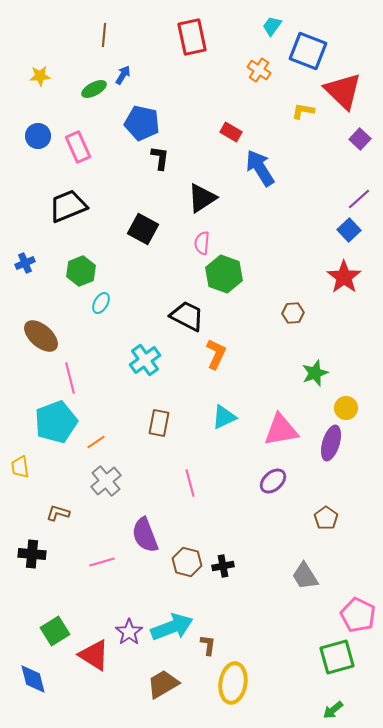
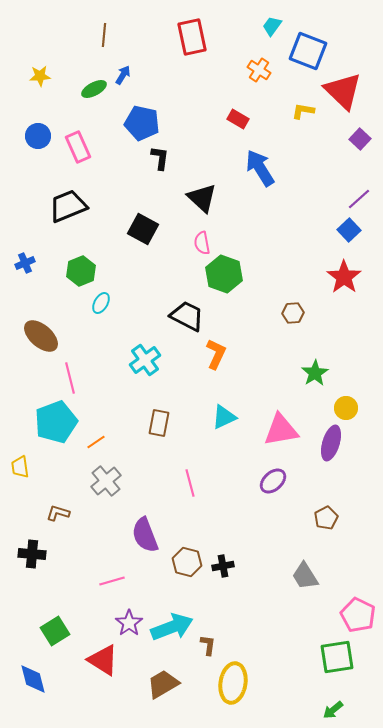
red rectangle at (231, 132): moved 7 px right, 13 px up
black triangle at (202, 198): rotated 44 degrees counterclockwise
pink semicircle at (202, 243): rotated 15 degrees counterclockwise
green star at (315, 373): rotated 12 degrees counterclockwise
brown pentagon at (326, 518): rotated 10 degrees clockwise
pink line at (102, 562): moved 10 px right, 19 px down
purple star at (129, 632): moved 9 px up
red triangle at (94, 655): moved 9 px right, 5 px down
green square at (337, 657): rotated 6 degrees clockwise
